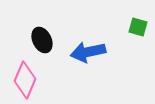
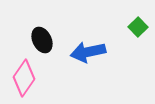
green square: rotated 30 degrees clockwise
pink diamond: moved 1 px left, 2 px up; rotated 12 degrees clockwise
